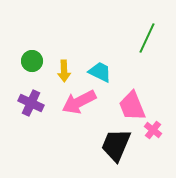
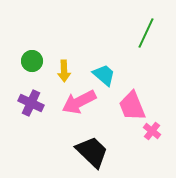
green line: moved 1 px left, 5 px up
cyan trapezoid: moved 4 px right, 3 px down; rotated 15 degrees clockwise
pink cross: moved 1 px left, 1 px down
black trapezoid: moved 24 px left, 7 px down; rotated 111 degrees clockwise
